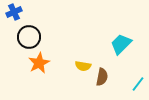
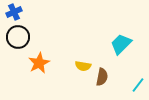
black circle: moved 11 px left
cyan line: moved 1 px down
